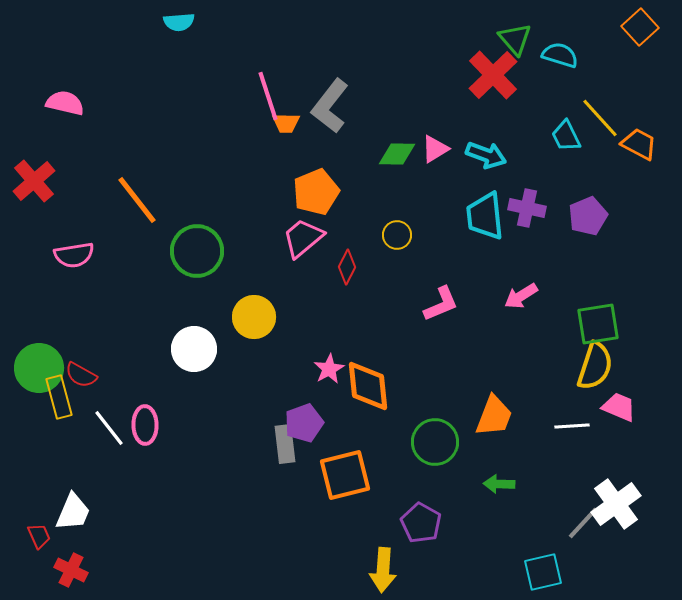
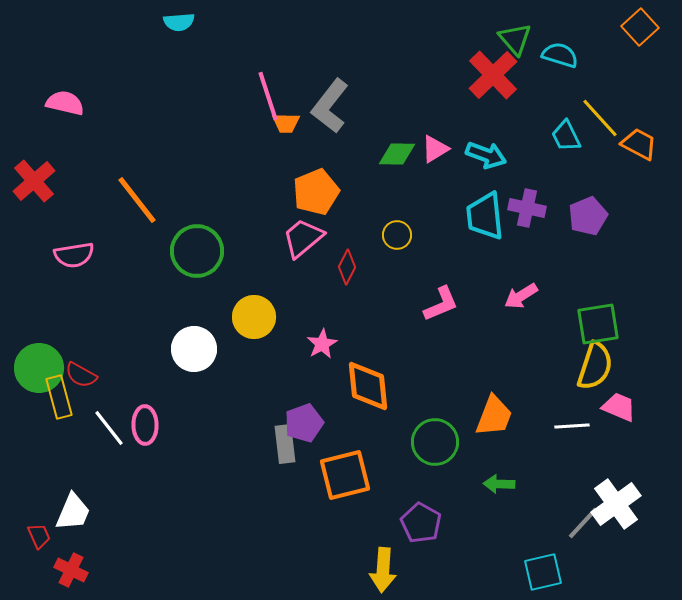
pink star at (329, 369): moved 7 px left, 25 px up
